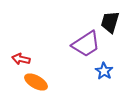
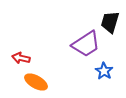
red arrow: moved 1 px up
